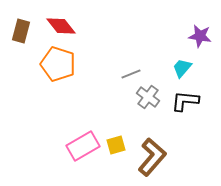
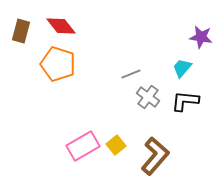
purple star: moved 1 px right, 1 px down
yellow square: rotated 24 degrees counterclockwise
brown L-shape: moved 3 px right, 1 px up
